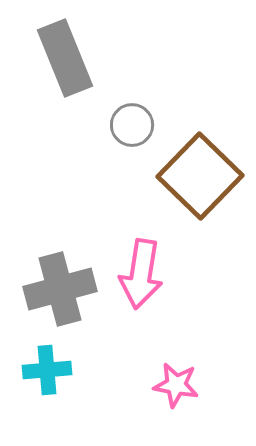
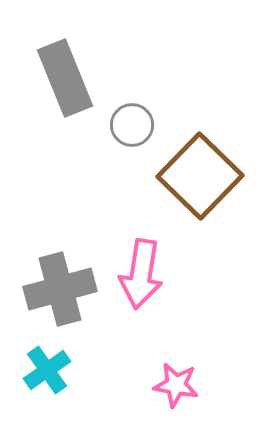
gray rectangle: moved 20 px down
cyan cross: rotated 30 degrees counterclockwise
